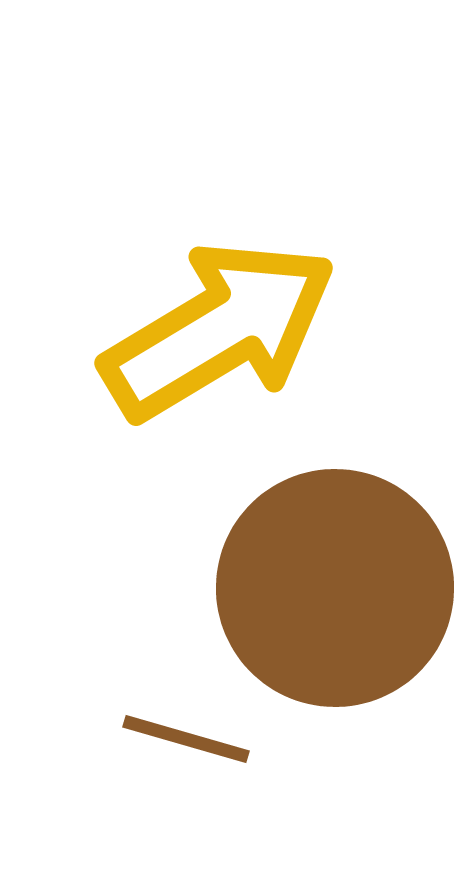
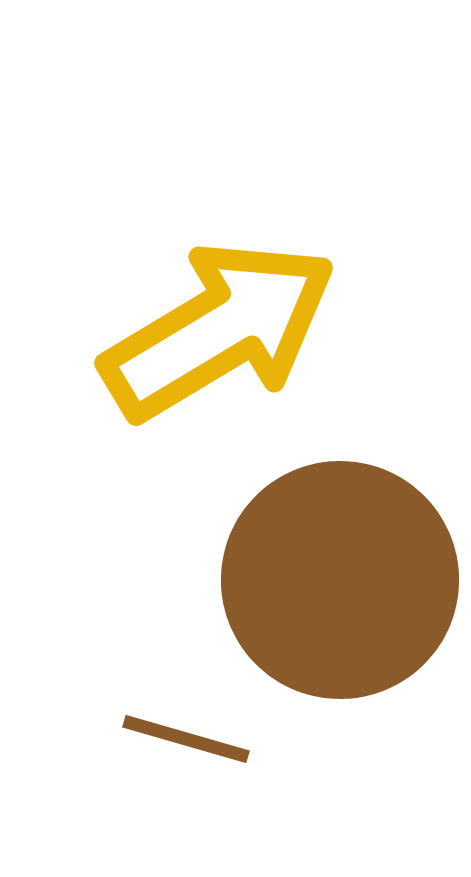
brown circle: moved 5 px right, 8 px up
